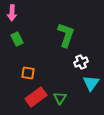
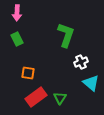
pink arrow: moved 5 px right
cyan triangle: rotated 24 degrees counterclockwise
